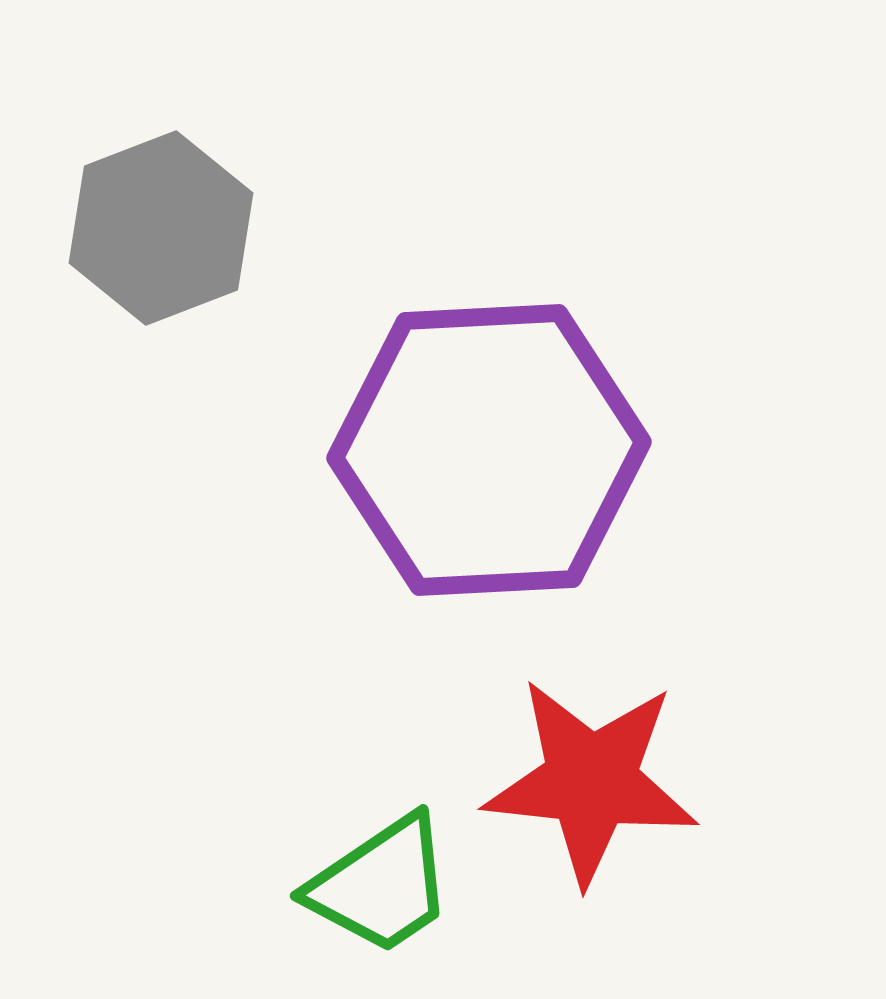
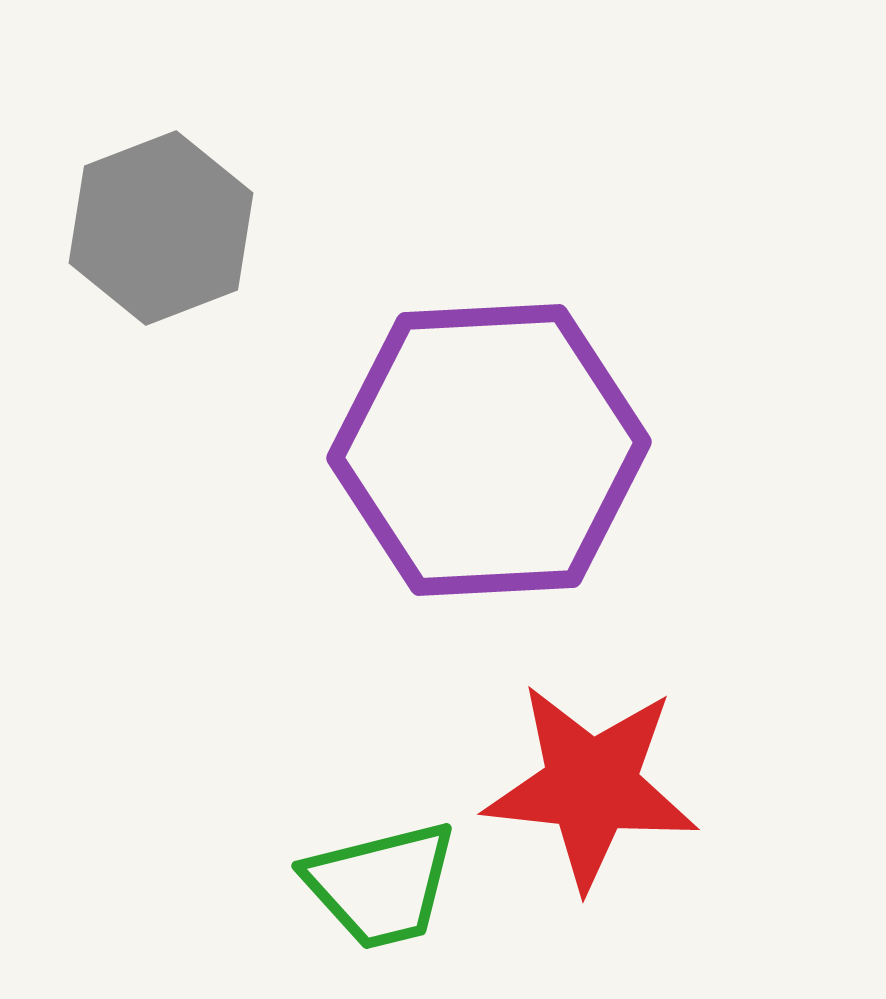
red star: moved 5 px down
green trapezoid: rotated 20 degrees clockwise
